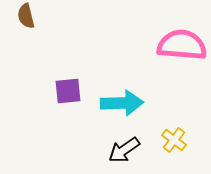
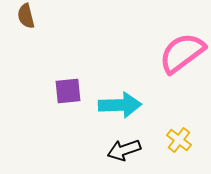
pink semicircle: moved 8 px down; rotated 42 degrees counterclockwise
cyan arrow: moved 2 px left, 2 px down
yellow cross: moved 5 px right
black arrow: rotated 16 degrees clockwise
